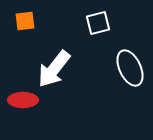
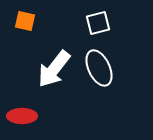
orange square: rotated 20 degrees clockwise
white ellipse: moved 31 px left
red ellipse: moved 1 px left, 16 px down
